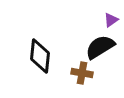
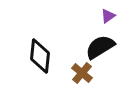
purple triangle: moved 3 px left, 4 px up
brown cross: rotated 30 degrees clockwise
